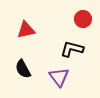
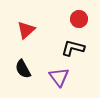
red circle: moved 4 px left
red triangle: rotated 30 degrees counterclockwise
black L-shape: moved 1 px right, 1 px up
